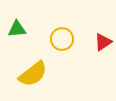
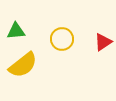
green triangle: moved 1 px left, 2 px down
yellow semicircle: moved 10 px left, 9 px up
